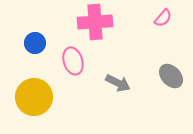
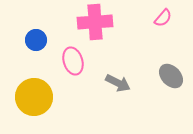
blue circle: moved 1 px right, 3 px up
